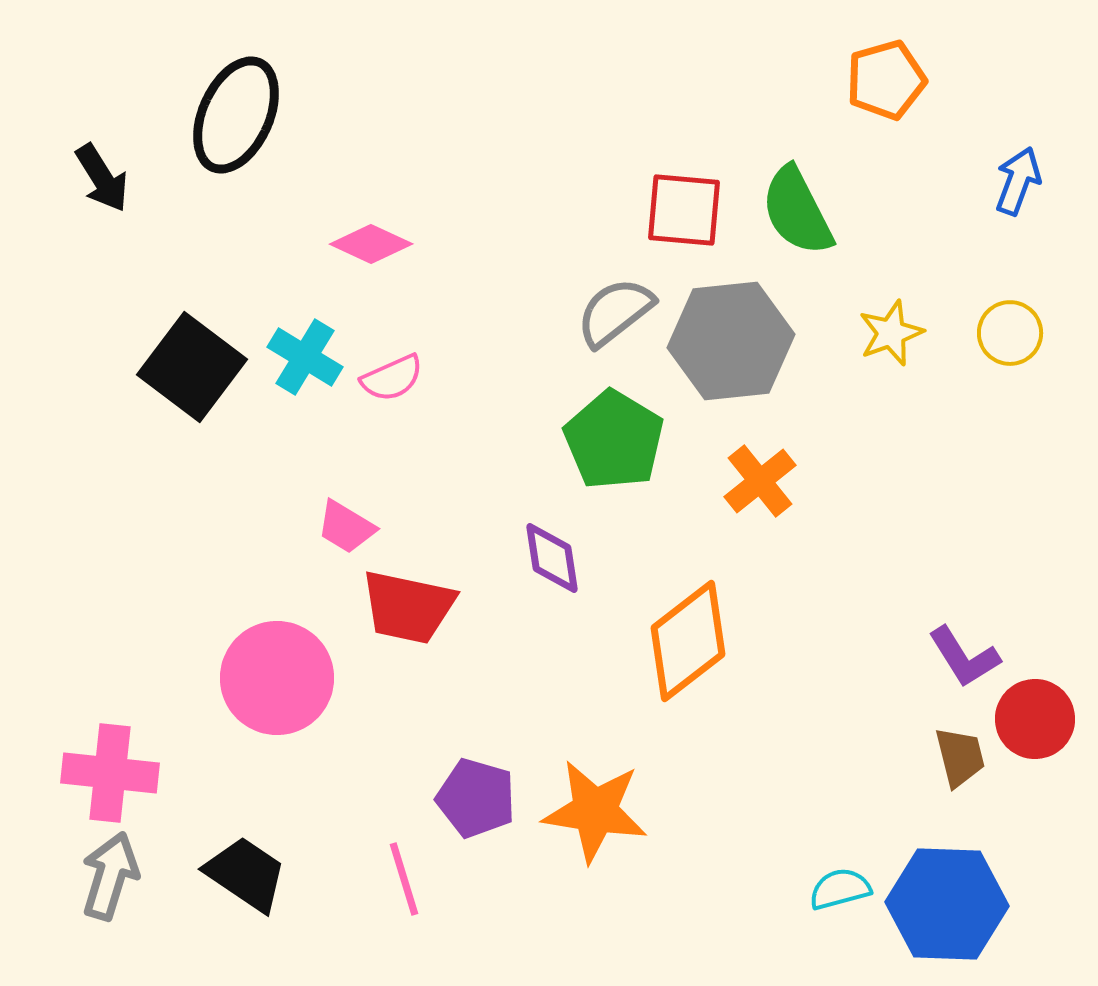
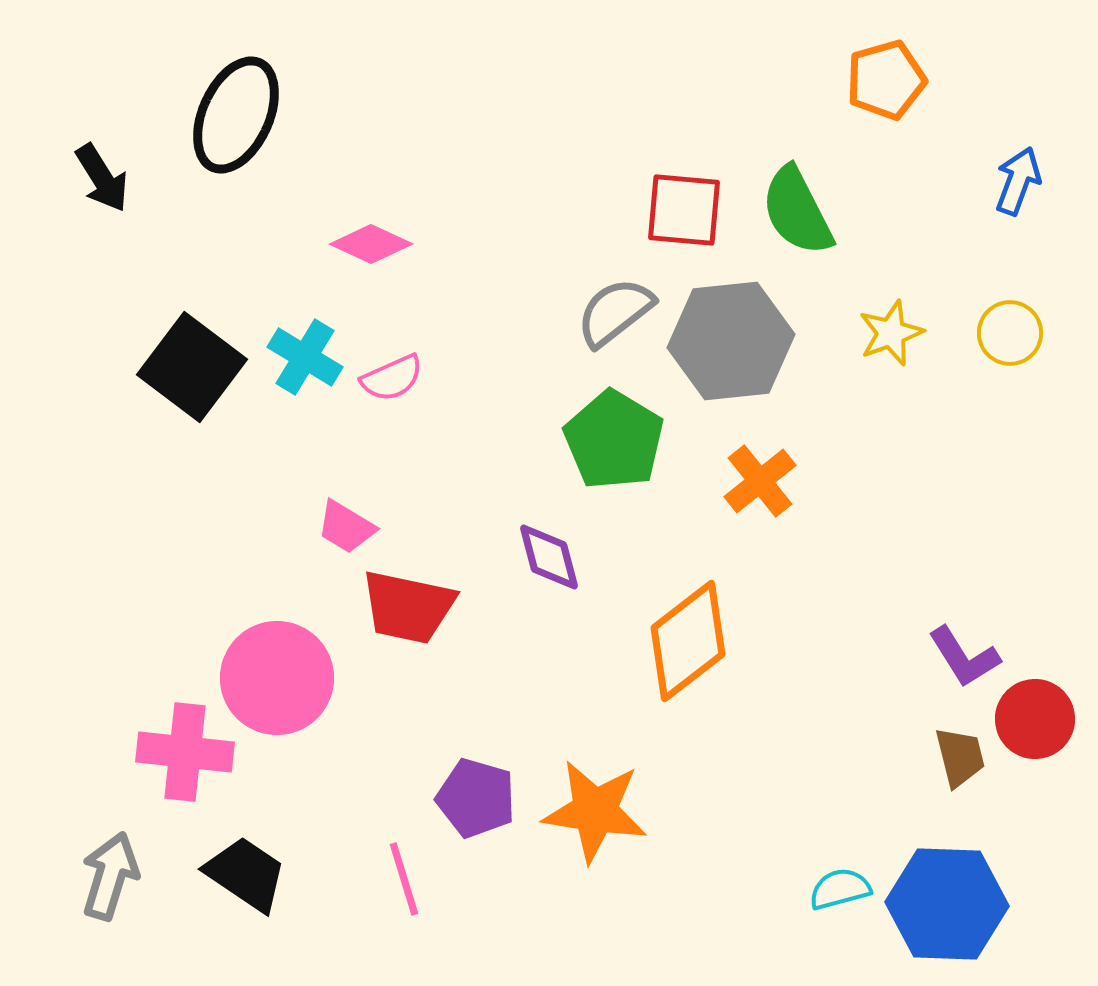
purple diamond: moved 3 px left, 1 px up; rotated 6 degrees counterclockwise
pink cross: moved 75 px right, 21 px up
